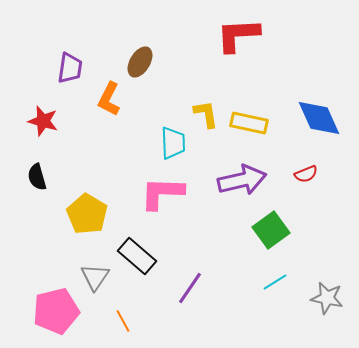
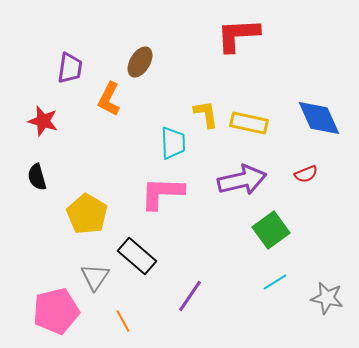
purple line: moved 8 px down
